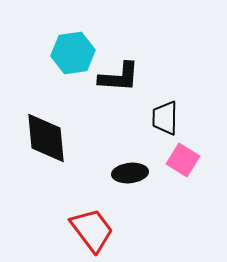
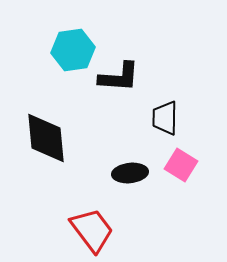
cyan hexagon: moved 3 px up
pink square: moved 2 px left, 5 px down
